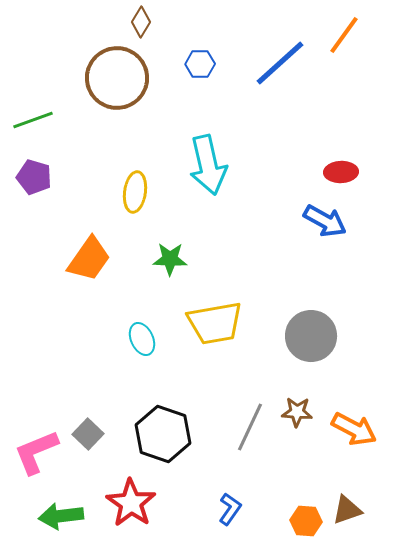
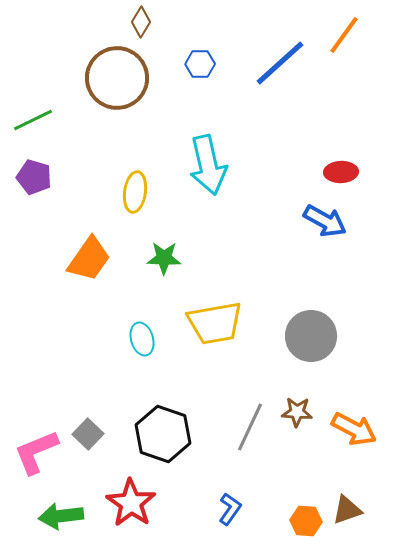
green line: rotated 6 degrees counterclockwise
green star: moved 6 px left, 1 px up
cyan ellipse: rotated 8 degrees clockwise
